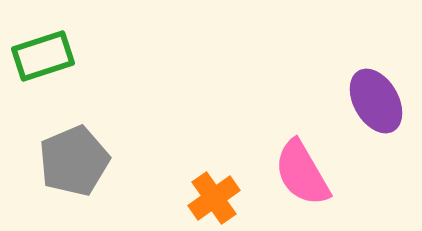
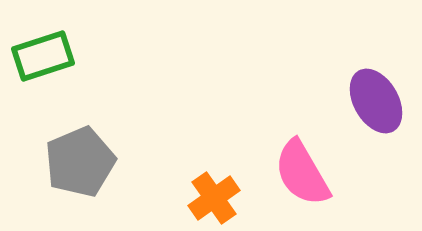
gray pentagon: moved 6 px right, 1 px down
